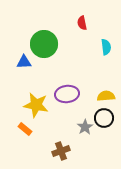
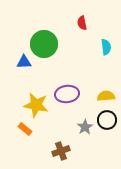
black circle: moved 3 px right, 2 px down
